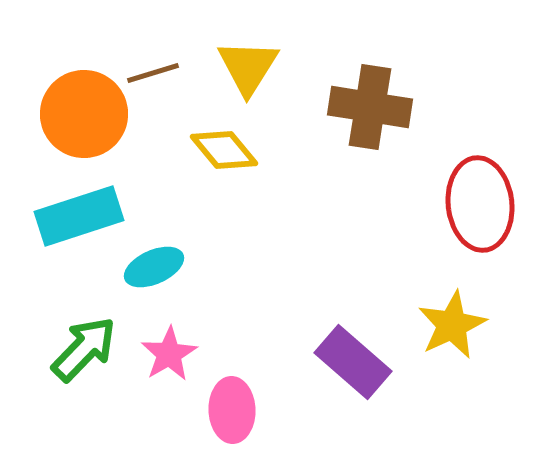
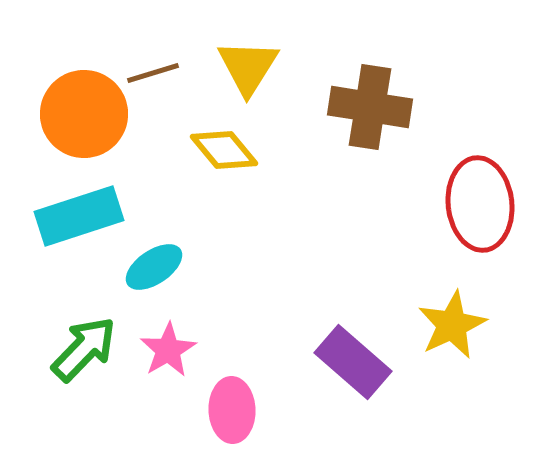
cyan ellipse: rotated 10 degrees counterclockwise
pink star: moved 1 px left, 4 px up
